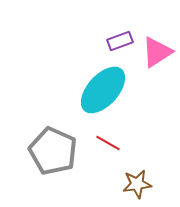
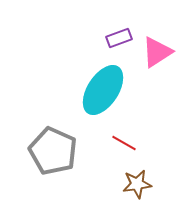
purple rectangle: moved 1 px left, 3 px up
cyan ellipse: rotated 9 degrees counterclockwise
red line: moved 16 px right
